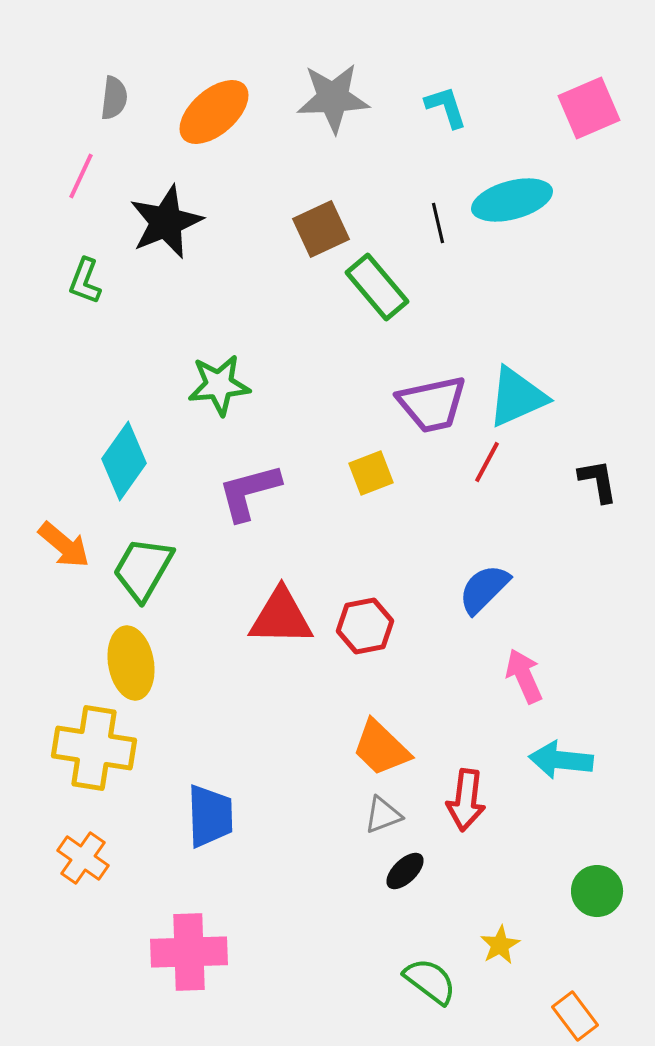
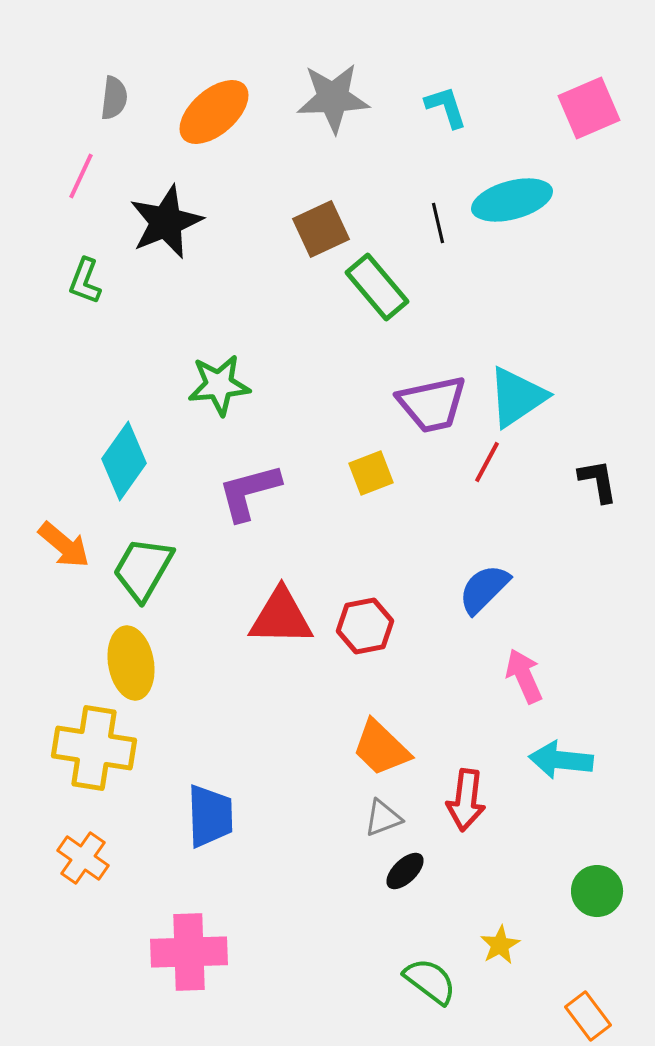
cyan triangle: rotated 10 degrees counterclockwise
gray triangle: moved 3 px down
orange rectangle: moved 13 px right
